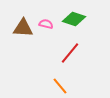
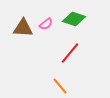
pink semicircle: rotated 128 degrees clockwise
